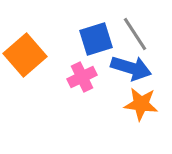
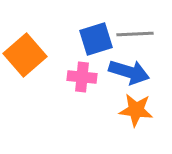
gray line: rotated 60 degrees counterclockwise
blue arrow: moved 2 px left, 4 px down
pink cross: rotated 32 degrees clockwise
orange star: moved 5 px left, 6 px down
